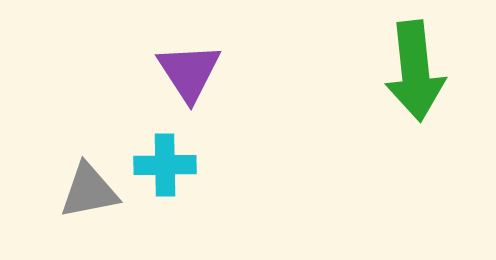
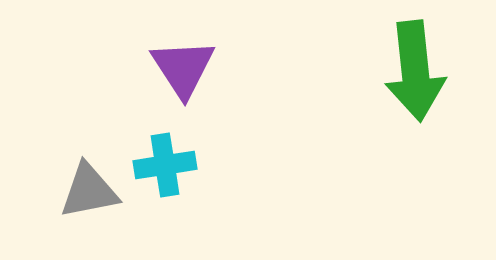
purple triangle: moved 6 px left, 4 px up
cyan cross: rotated 8 degrees counterclockwise
